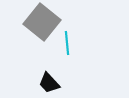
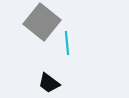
black trapezoid: rotated 10 degrees counterclockwise
